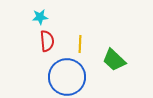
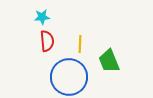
cyan star: moved 2 px right
green trapezoid: moved 5 px left, 1 px down; rotated 25 degrees clockwise
blue circle: moved 2 px right
